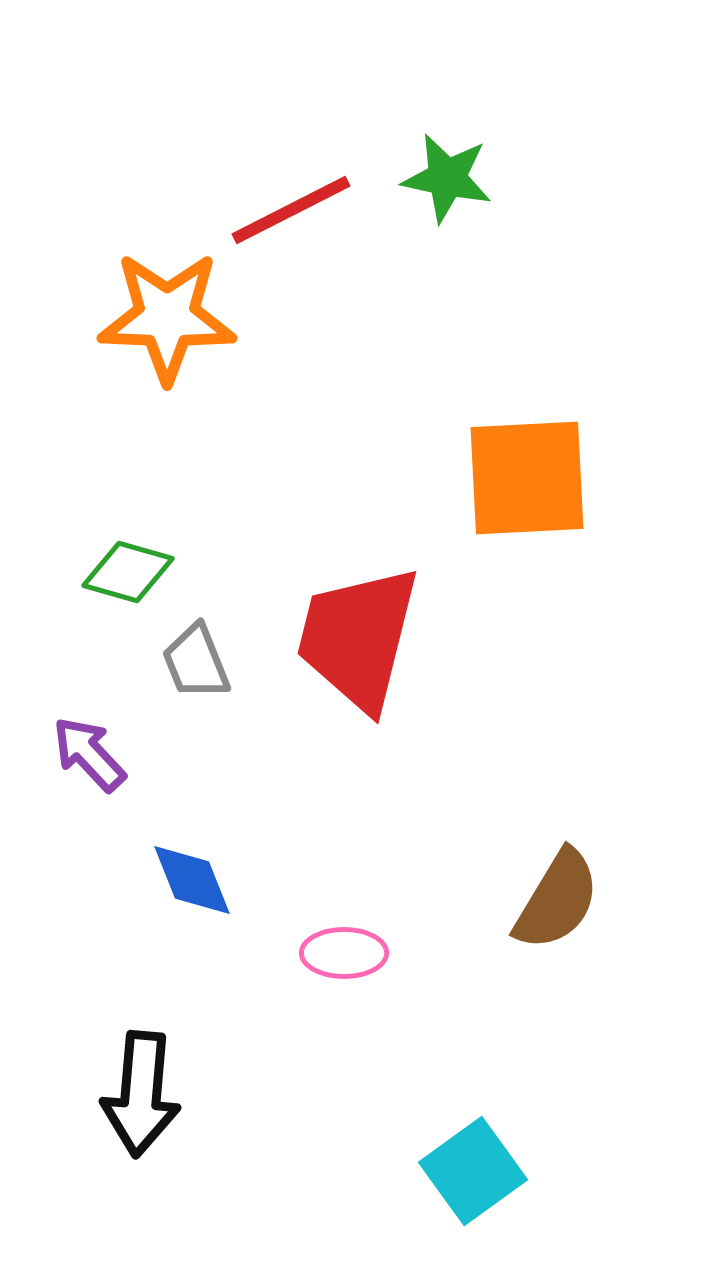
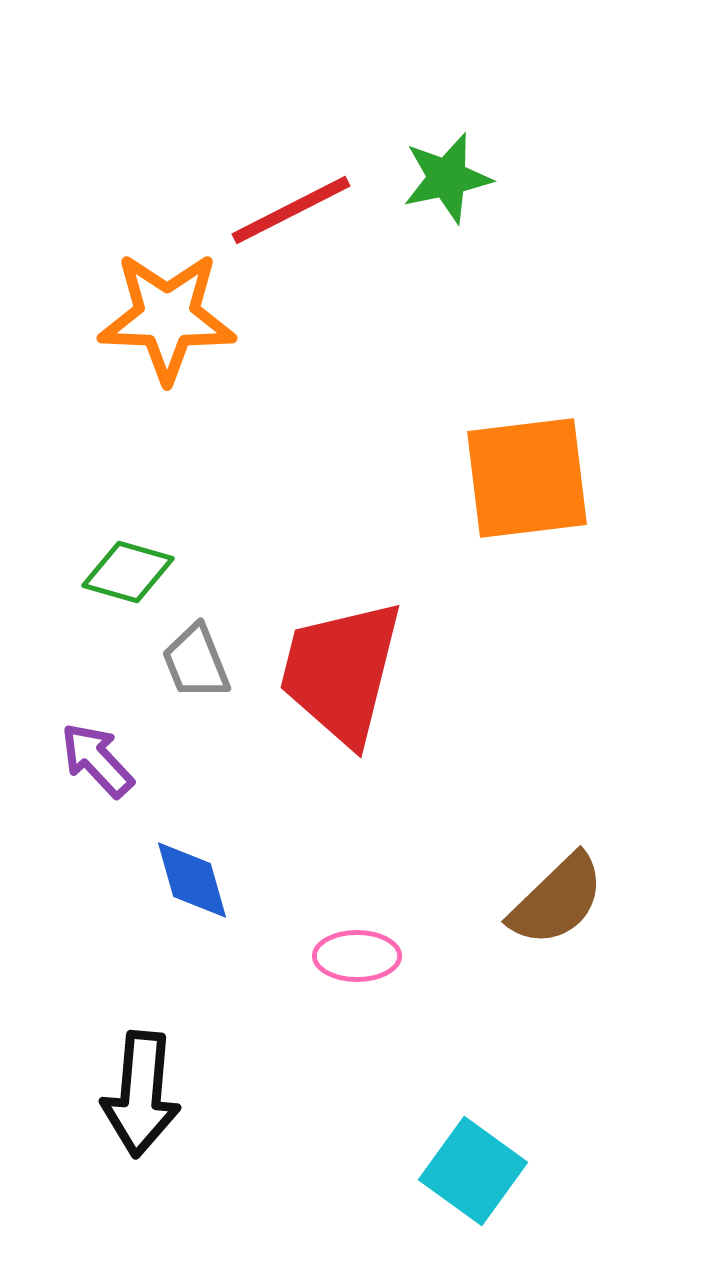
green star: rotated 24 degrees counterclockwise
orange square: rotated 4 degrees counterclockwise
red trapezoid: moved 17 px left, 34 px down
purple arrow: moved 8 px right, 6 px down
blue diamond: rotated 6 degrees clockwise
brown semicircle: rotated 15 degrees clockwise
pink ellipse: moved 13 px right, 3 px down
cyan square: rotated 18 degrees counterclockwise
